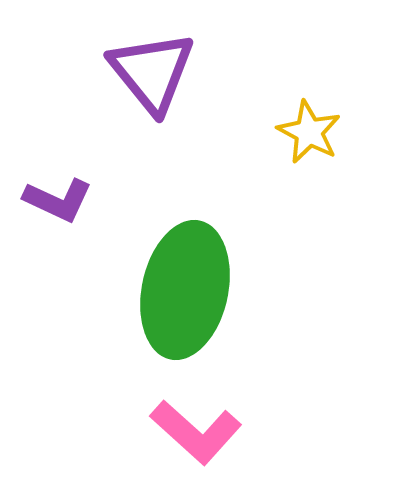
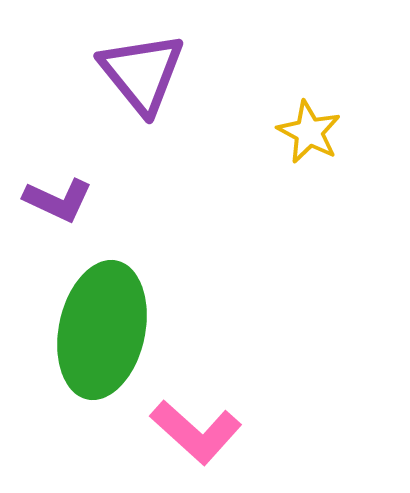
purple triangle: moved 10 px left, 1 px down
green ellipse: moved 83 px left, 40 px down
